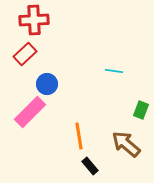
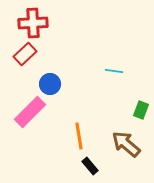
red cross: moved 1 px left, 3 px down
blue circle: moved 3 px right
